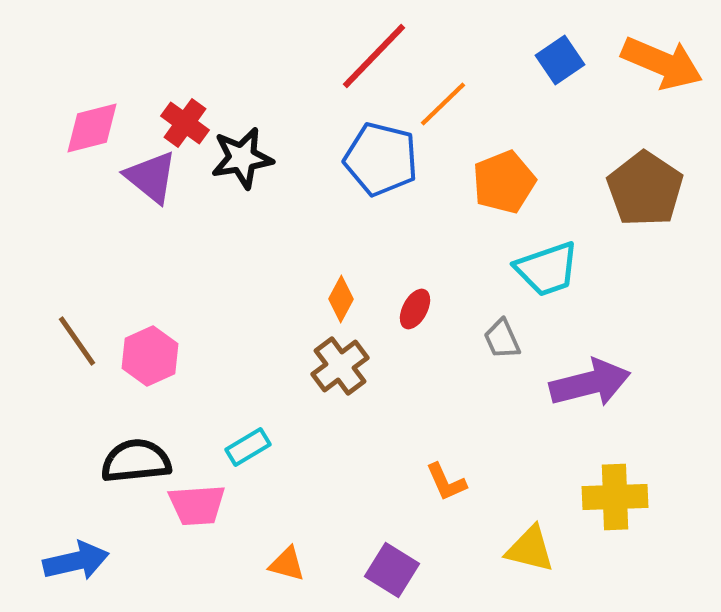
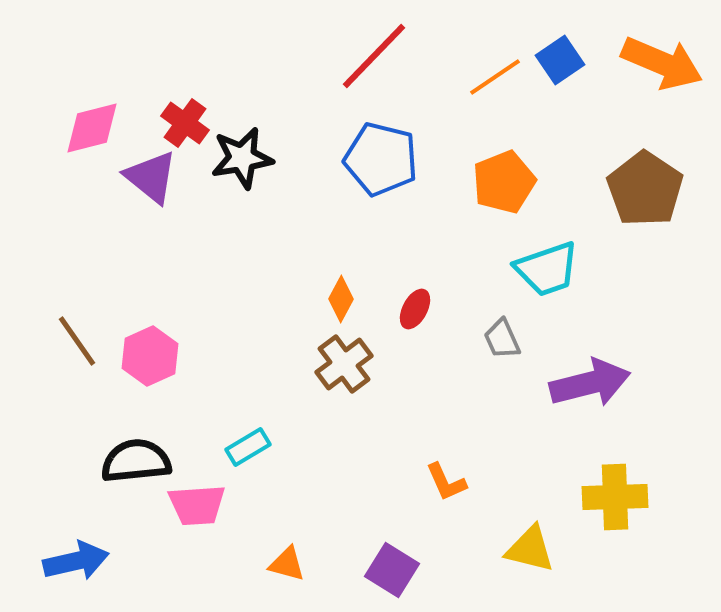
orange line: moved 52 px right, 27 px up; rotated 10 degrees clockwise
brown cross: moved 4 px right, 2 px up
